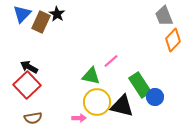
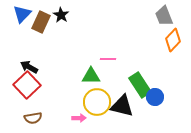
black star: moved 4 px right, 1 px down
pink line: moved 3 px left, 2 px up; rotated 42 degrees clockwise
green triangle: rotated 12 degrees counterclockwise
